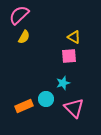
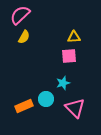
pink semicircle: moved 1 px right
yellow triangle: rotated 32 degrees counterclockwise
pink triangle: moved 1 px right
